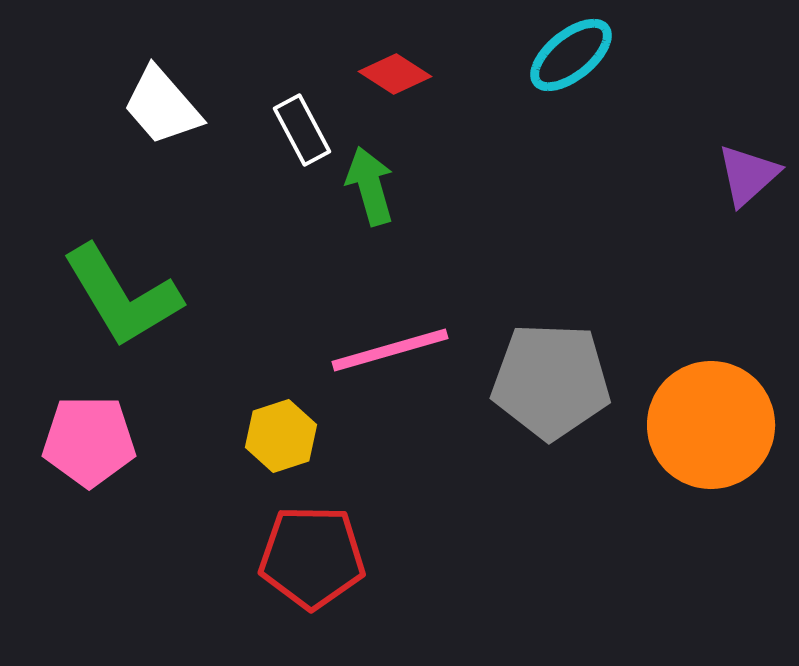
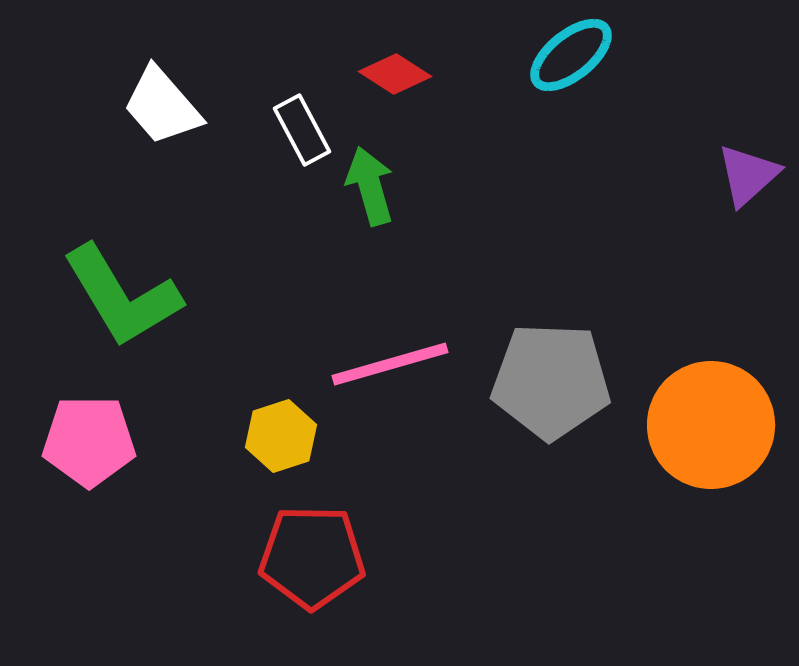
pink line: moved 14 px down
